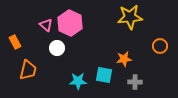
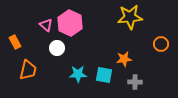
orange circle: moved 1 px right, 2 px up
cyan star: moved 7 px up
